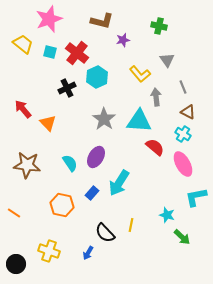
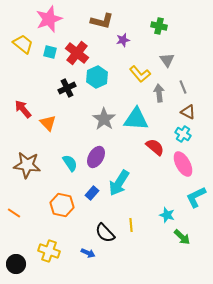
gray arrow: moved 3 px right, 4 px up
cyan triangle: moved 3 px left, 2 px up
cyan L-shape: rotated 15 degrees counterclockwise
yellow line: rotated 16 degrees counterclockwise
blue arrow: rotated 96 degrees counterclockwise
